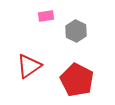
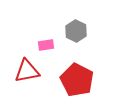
pink rectangle: moved 29 px down
red triangle: moved 2 px left, 5 px down; rotated 24 degrees clockwise
